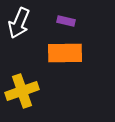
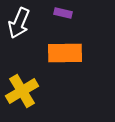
purple rectangle: moved 3 px left, 8 px up
yellow cross: rotated 12 degrees counterclockwise
